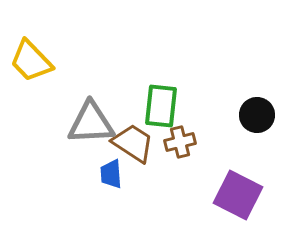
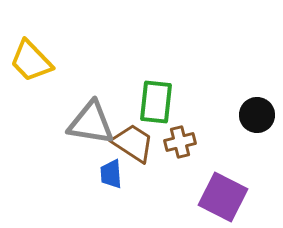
green rectangle: moved 5 px left, 4 px up
gray triangle: rotated 12 degrees clockwise
purple square: moved 15 px left, 2 px down
